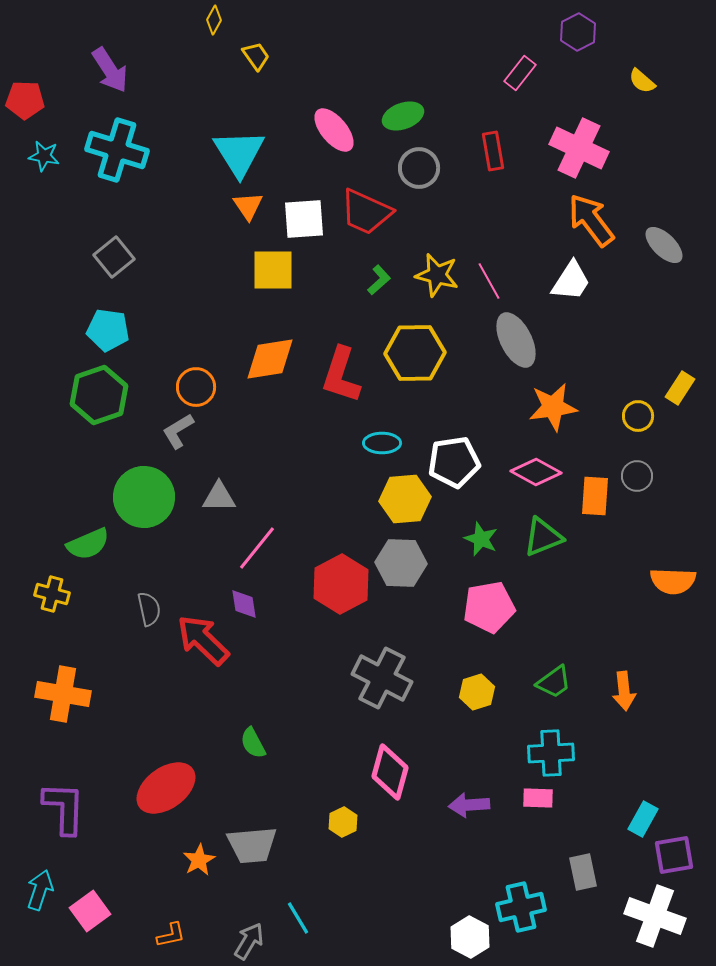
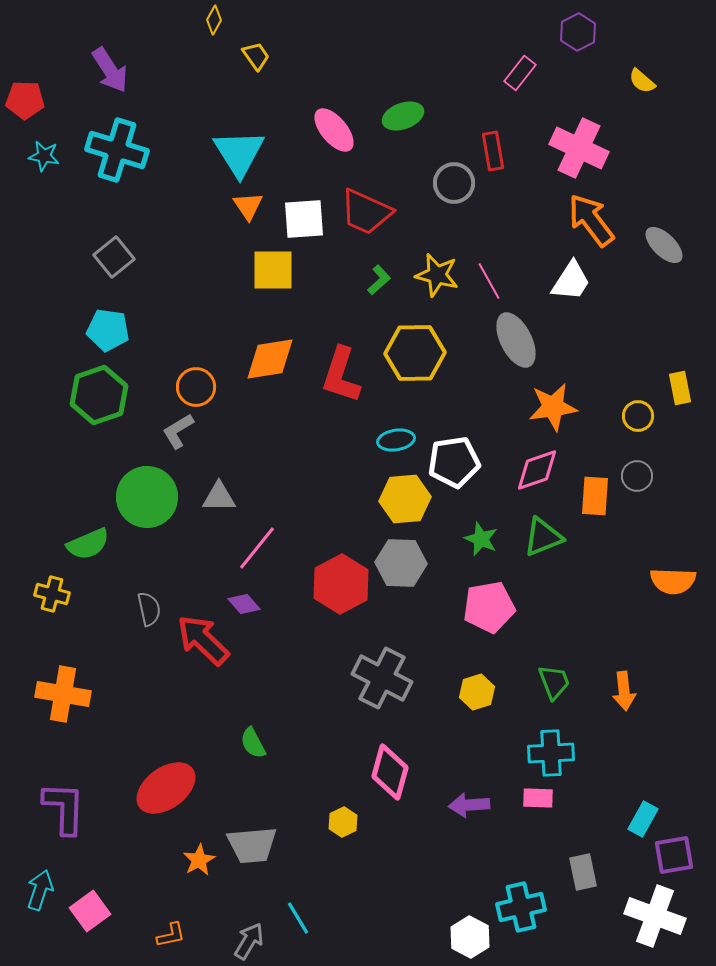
gray circle at (419, 168): moved 35 px right, 15 px down
yellow rectangle at (680, 388): rotated 44 degrees counterclockwise
cyan ellipse at (382, 443): moved 14 px right, 3 px up; rotated 9 degrees counterclockwise
pink diamond at (536, 472): moved 1 px right, 2 px up; rotated 48 degrees counterclockwise
green circle at (144, 497): moved 3 px right
purple diamond at (244, 604): rotated 32 degrees counterclockwise
green trapezoid at (554, 682): rotated 75 degrees counterclockwise
